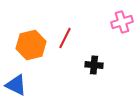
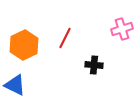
pink cross: moved 7 px down
orange hexagon: moved 7 px left; rotated 12 degrees counterclockwise
blue triangle: moved 1 px left
